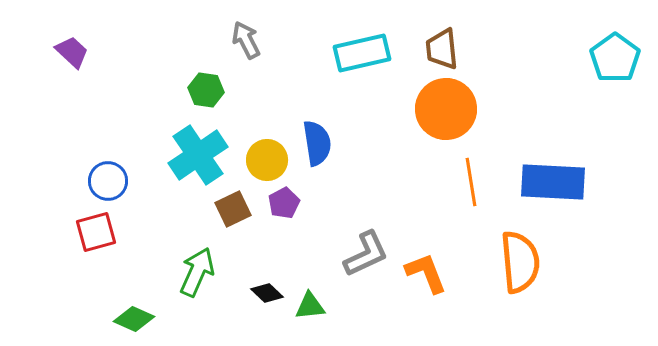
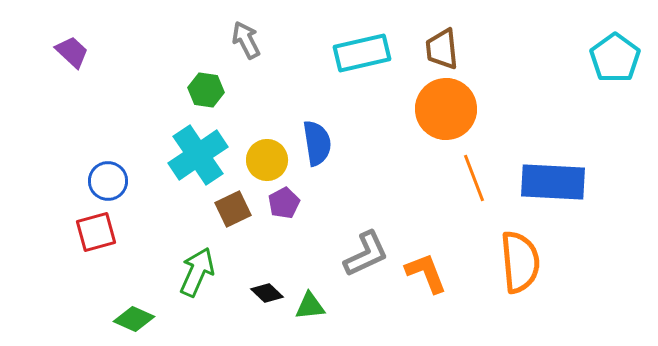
orange line: moved 3 px right, 4 px up; rotated 12 degrees counterclockwise
